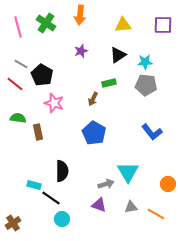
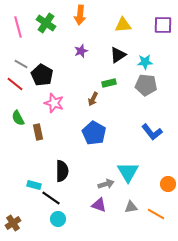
green semicircle: rotated 126 degrees counterclockwise
cyan circle: moved 4 px left
